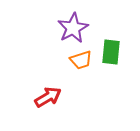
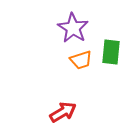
purple star: rotated 12 degrees counterclockwise
red arrow: moved 15 px right, 15 px down
